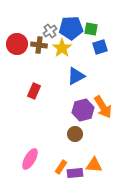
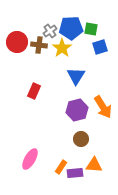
red circle: moved 2 px up
blue triangle: rotated 30 degrees counterclockwise
purple hexagon: moved 6 px left
brown circle: moved 6 px right, 5 px down
